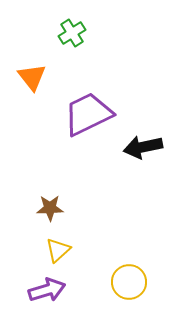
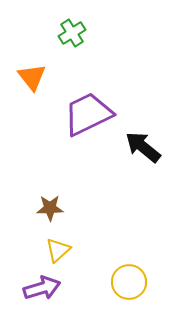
black arrow: rotated 51 degrees clockwise
purple arrow: moved 5 px left, 2 px up
